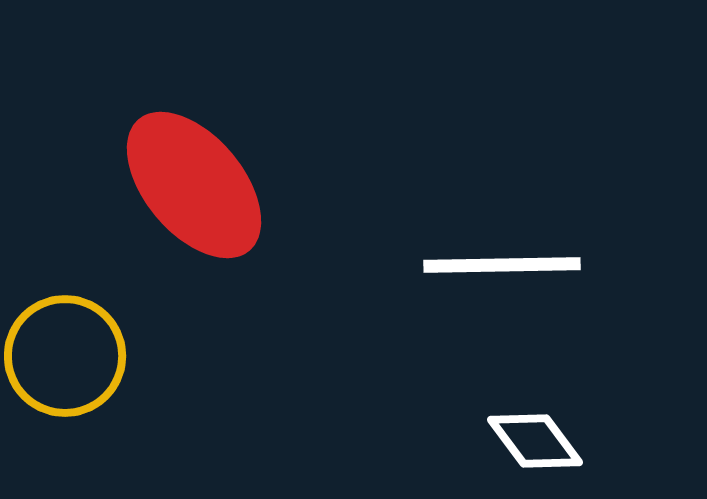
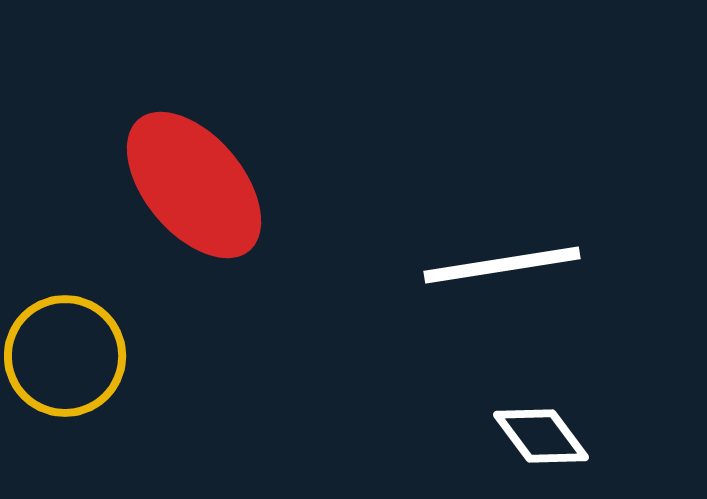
white line: rotated 8 degrees counterclockwise
white diamond: moved 6 px right, 5 px up
